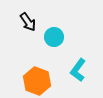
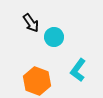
black arrow: moved 3 px right, 1 px down
